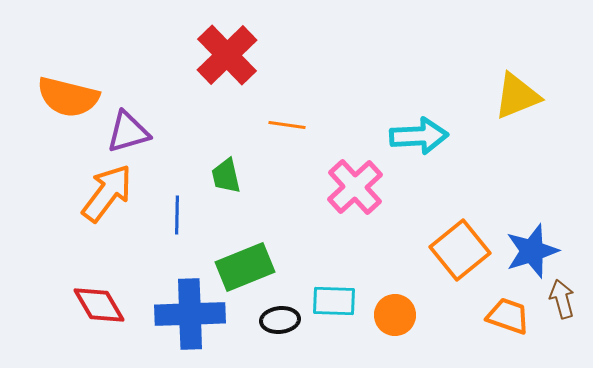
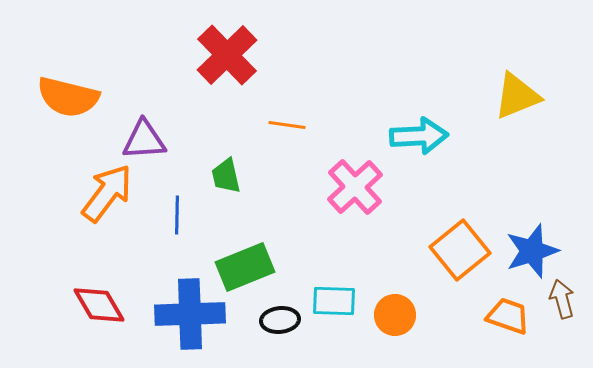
purple triangle: moved 16 px right, 8 px down; rotated 12 degrees clockwise
